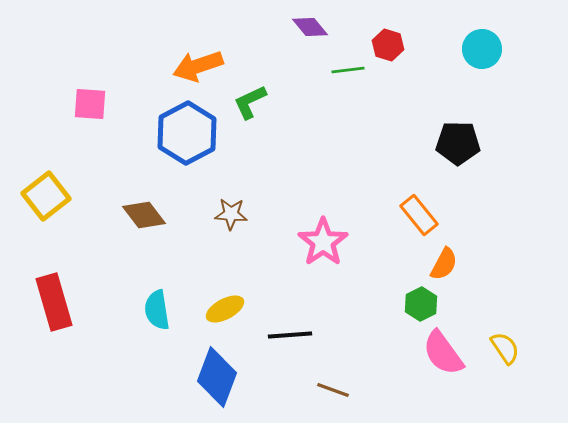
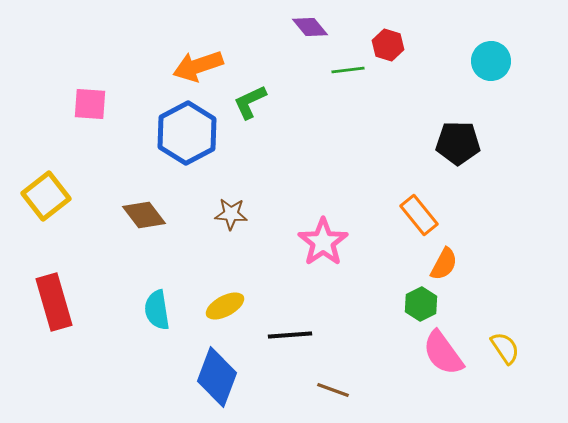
cyan circle: moved 9 px right, 12 px down
yellow ellipse: moved 3 px up
